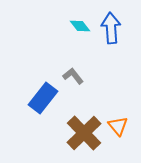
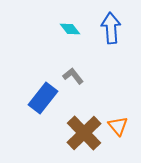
cyan diamond: moved 10 px left, 3 px down
